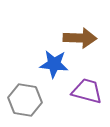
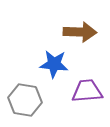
brown arrow: moved 6 px up
purple trapezoid: rotated 20 degrees counterclockwise
